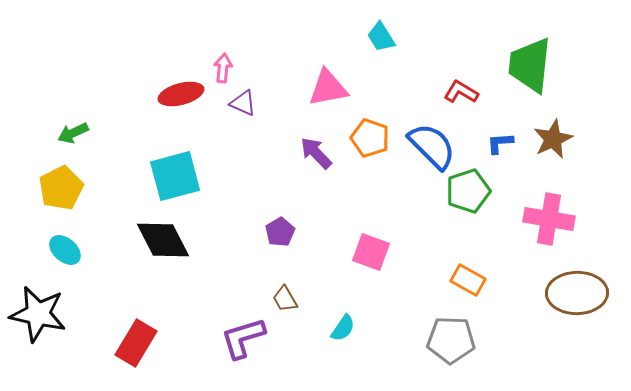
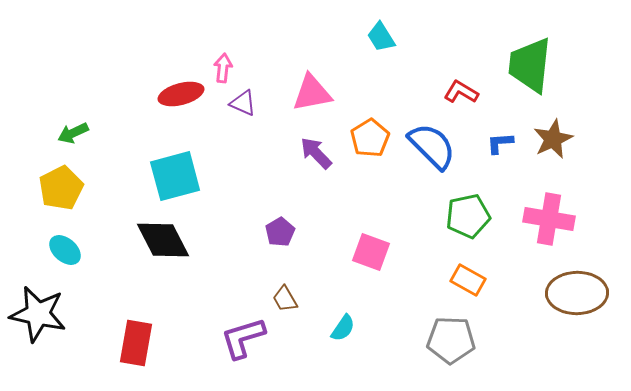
pink triangle: moved 16 px left, 5 px down
orange pentagon: rotated 21 degrees clockwise
green pentagon: moved 25 px down; rotated 6 degrees clockwise
red rectangle: rotated 21 degrees counterclockwise
